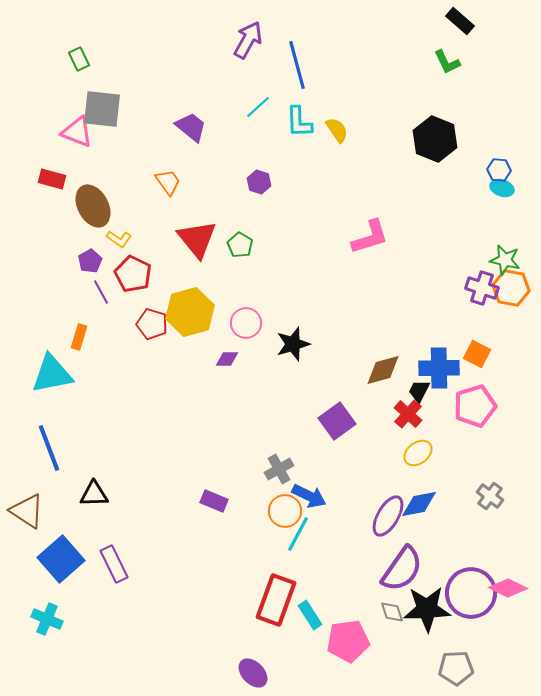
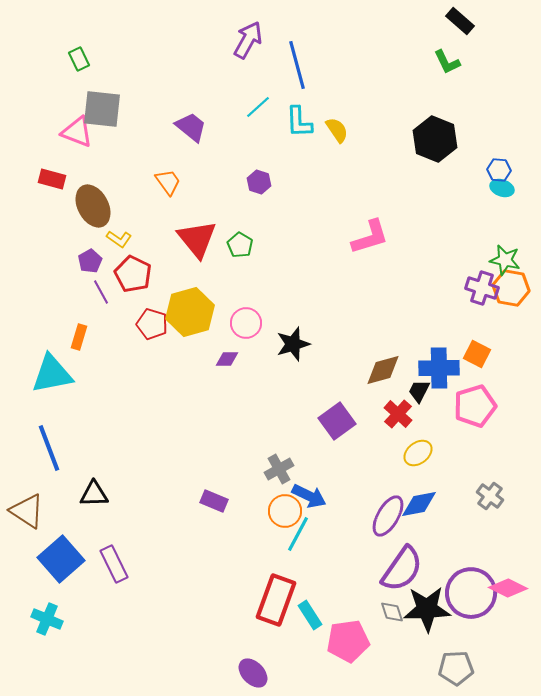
red cross at (408, 414): moved 10 px left
